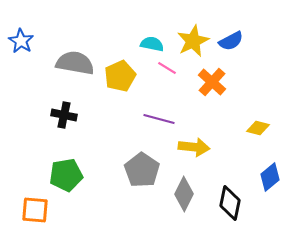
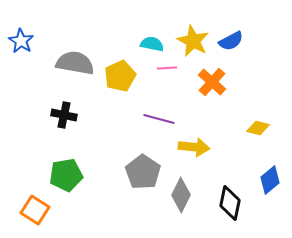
yellow star: rotated 20 degrees counterclockwise
pink line: rotated 36 degrees counterclockwise
gray pentagon: moved 1 px right, 2 px down
blue diamond: moved 3 px down
gray diamond: moved 3 px left, 1 px down
orange square: rotated 28 degrees clockwise
